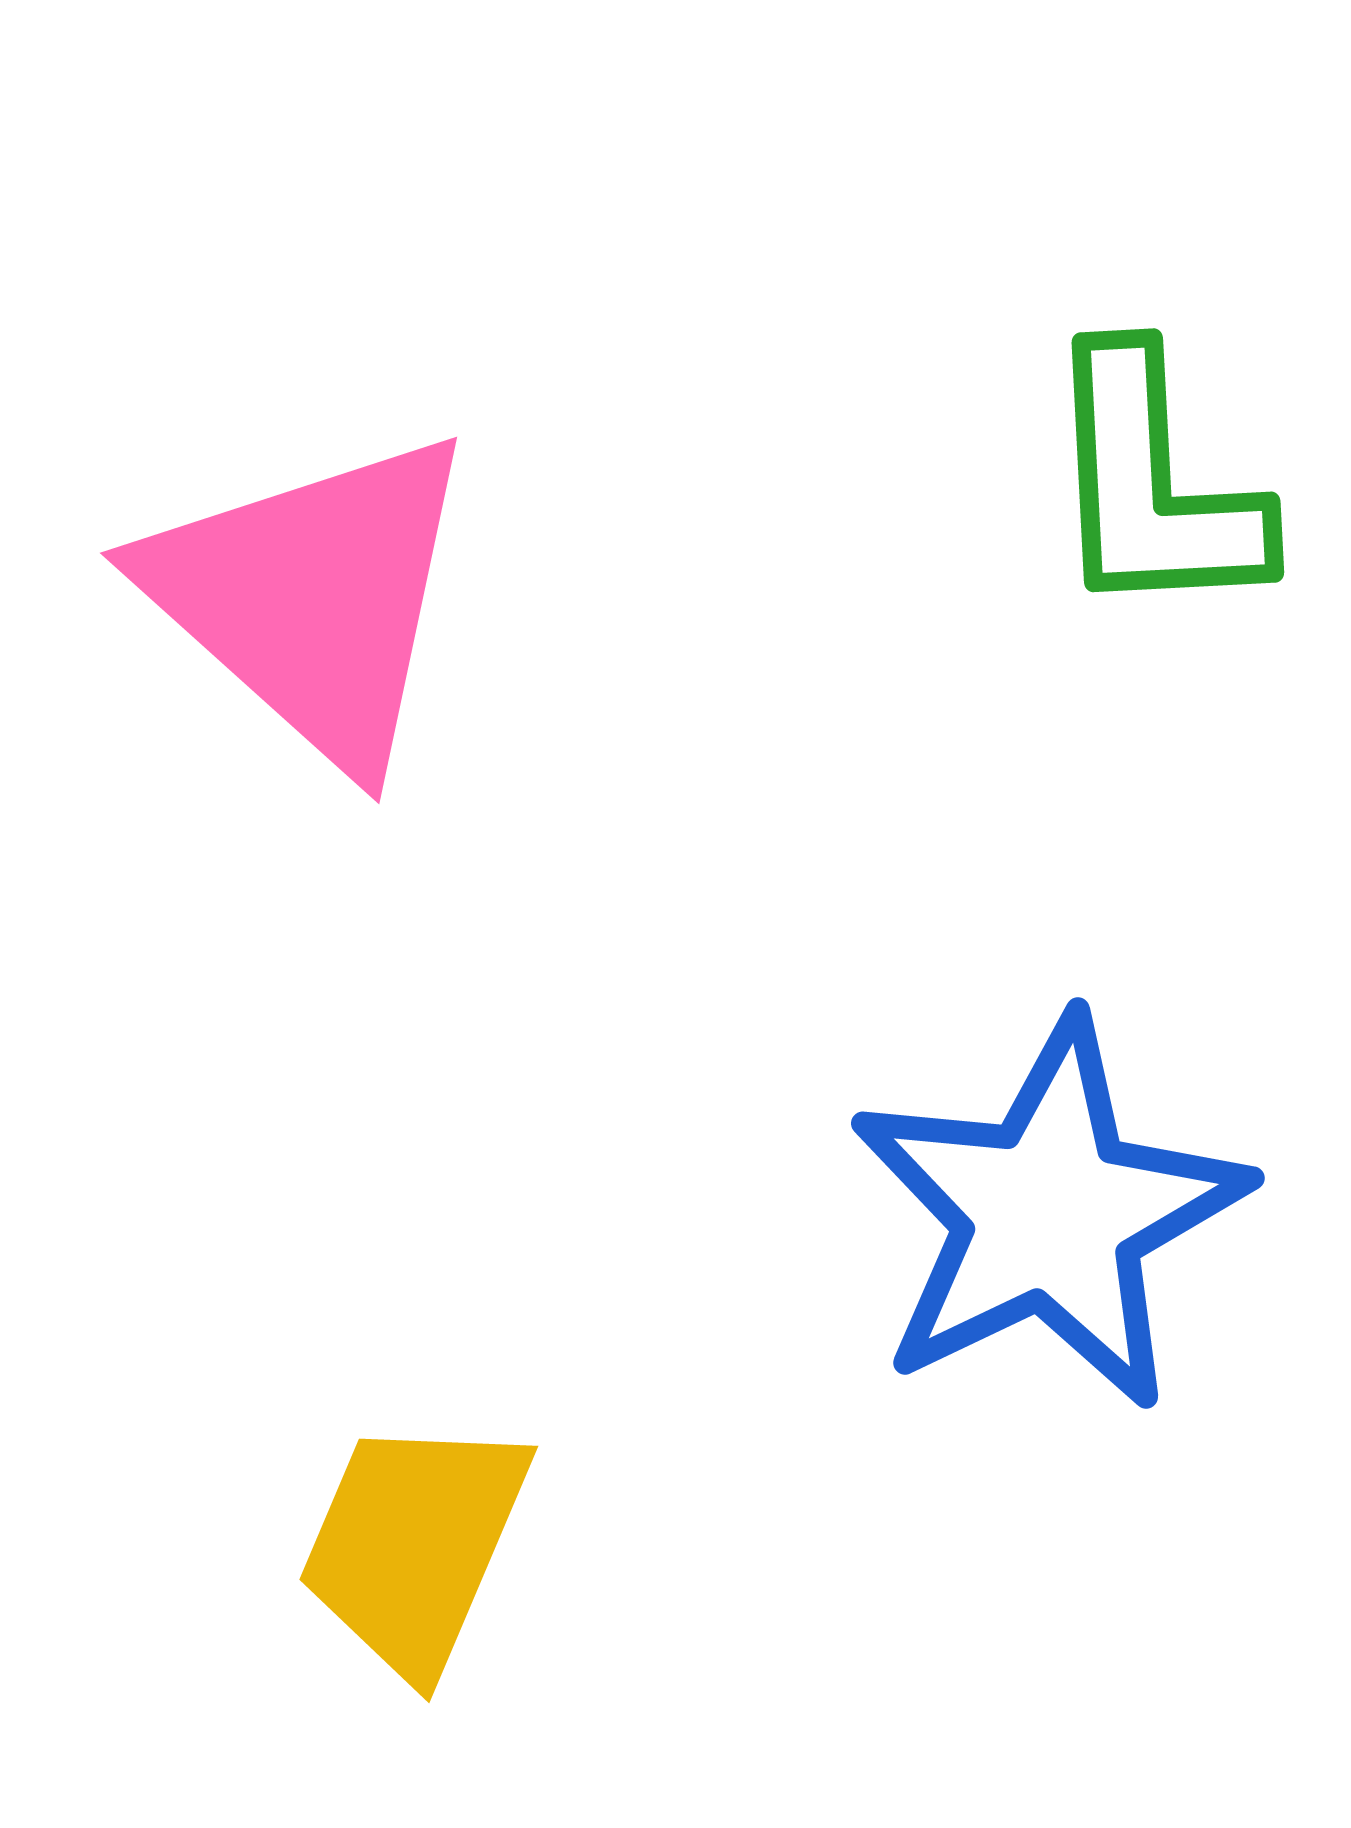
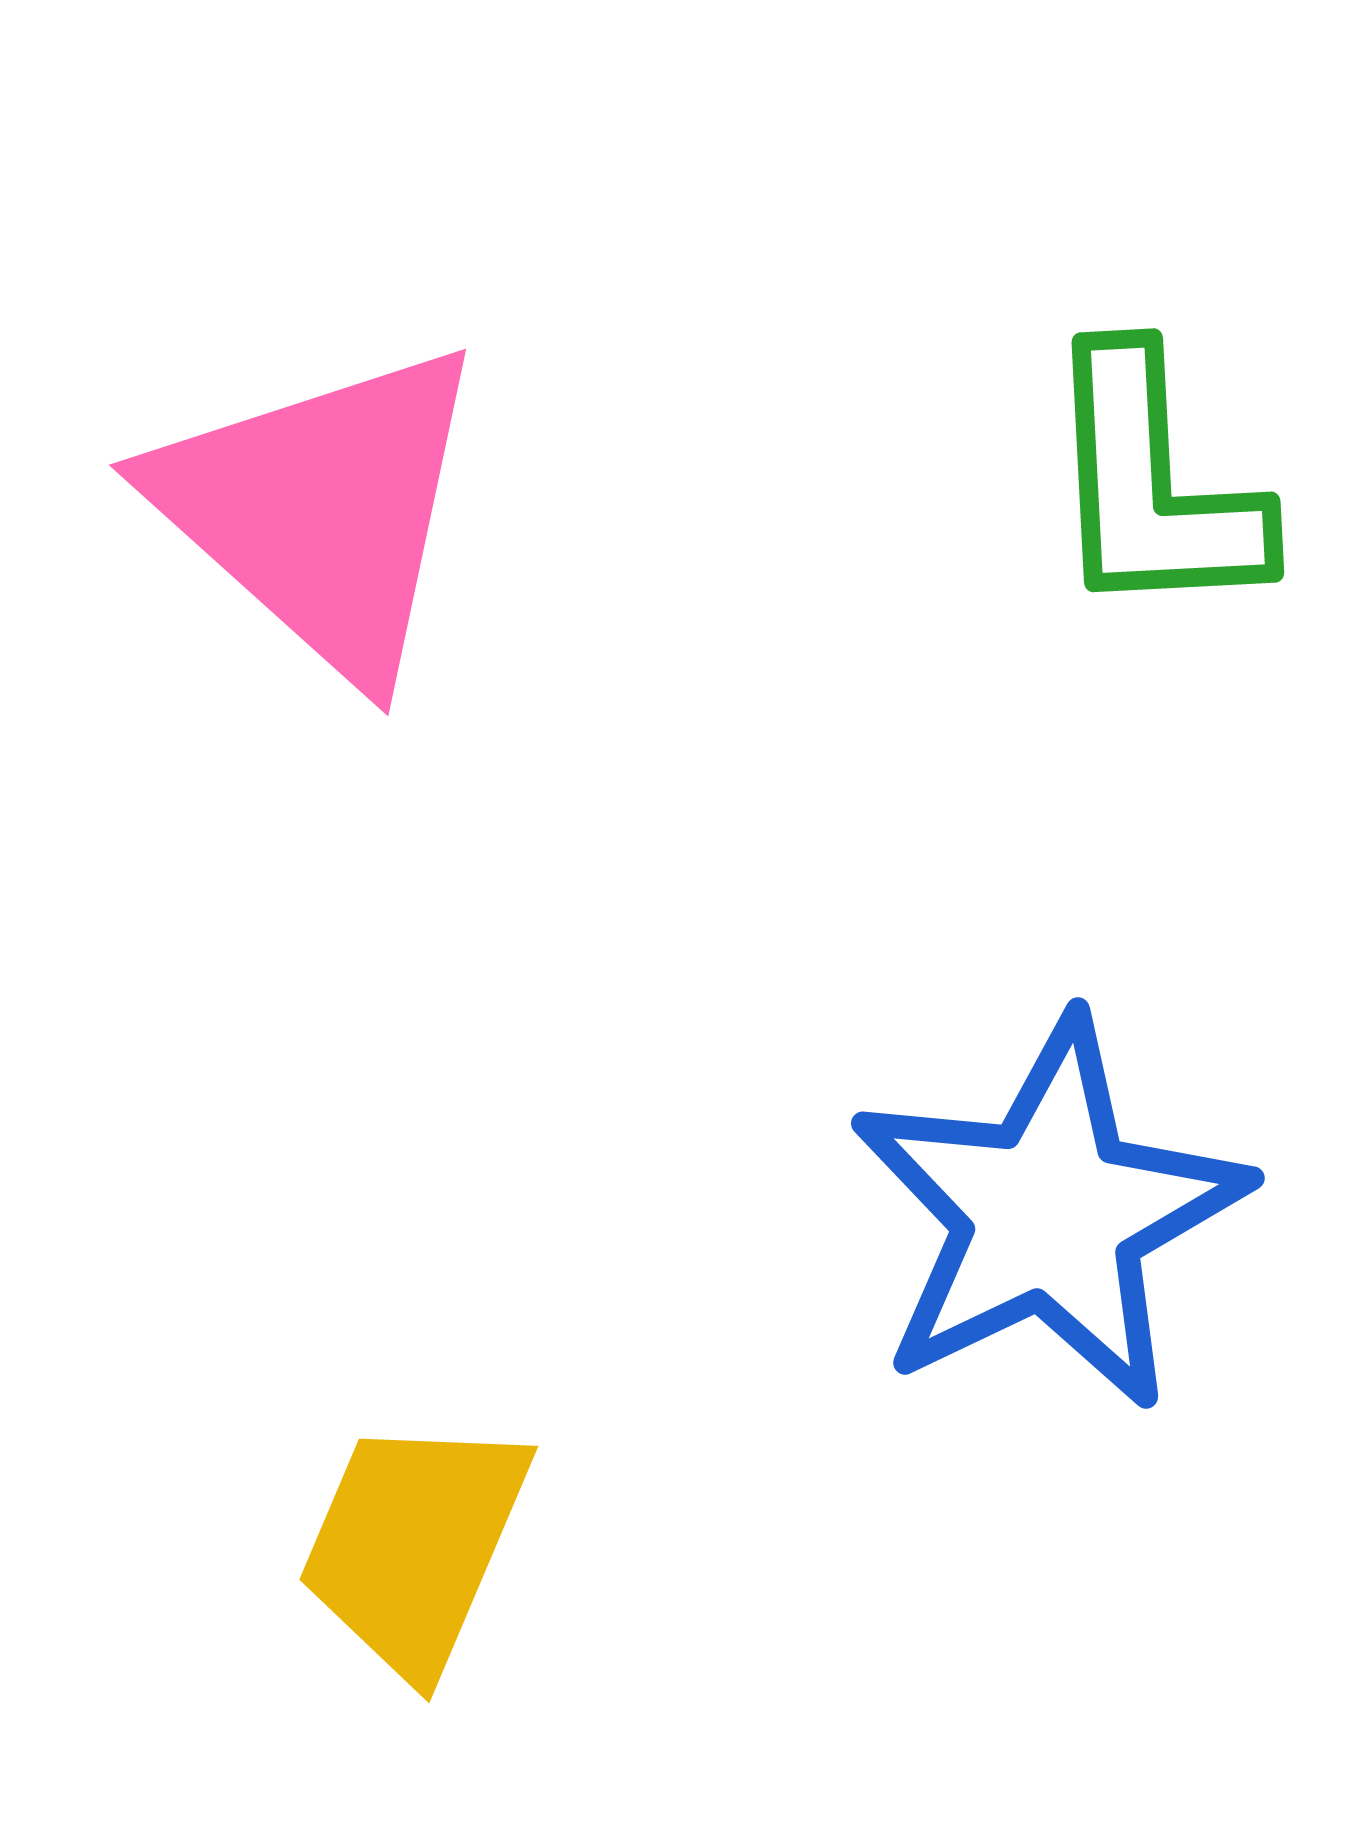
pink triangle: moved 9 px right, 88 px up
